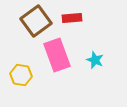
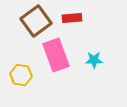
pink rectangle: moved 1 px left
cyan star: moved 1 px left; rotated 24 degrees counterclockwise
